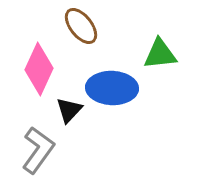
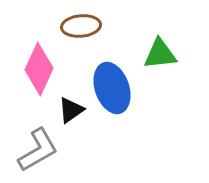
brown ellipse: rotated 57 degrees counterclockwise
blue ellipse: rotated 69 degrees clockwise
black triangle: moved 2 px right; rotated 12 degrees clockwise
gray L-shape: rotated 24 degrees clockwise
